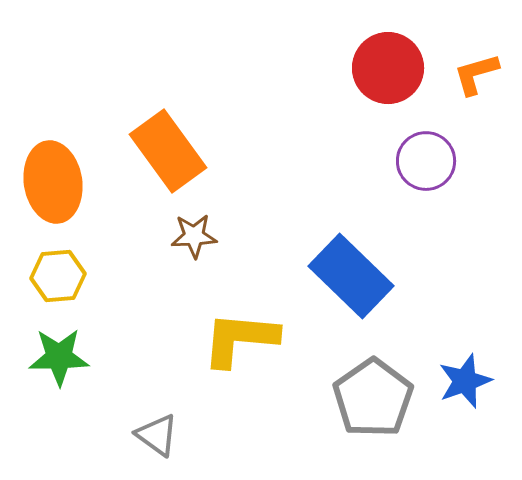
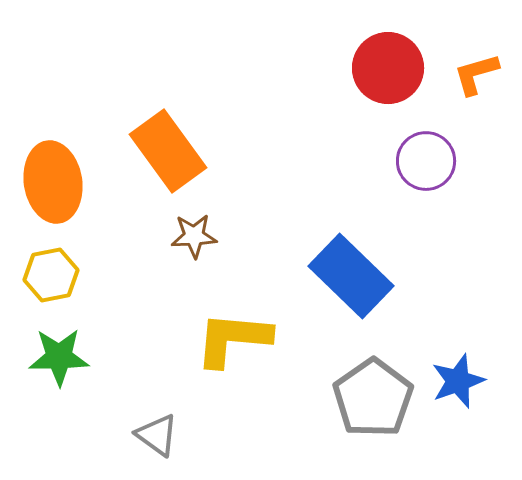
yellow hexagon: moved 7 px left, 1 px up; rotated 6 degrees counterclockwise
yellow L-shape: moved 7 px left
blue star: moved 7 px left
